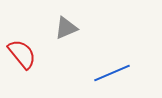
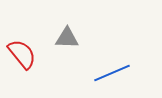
gray triangle: moved 1 px right, 10 px down; rotated 25 degrees clockwise
